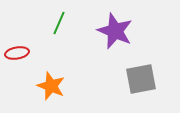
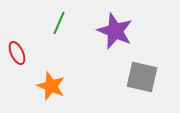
red ellipse: rotated 75 degrees clockwise
gray square: moved 1 px right, 2 px up; rotated 24 degrees clockwise
